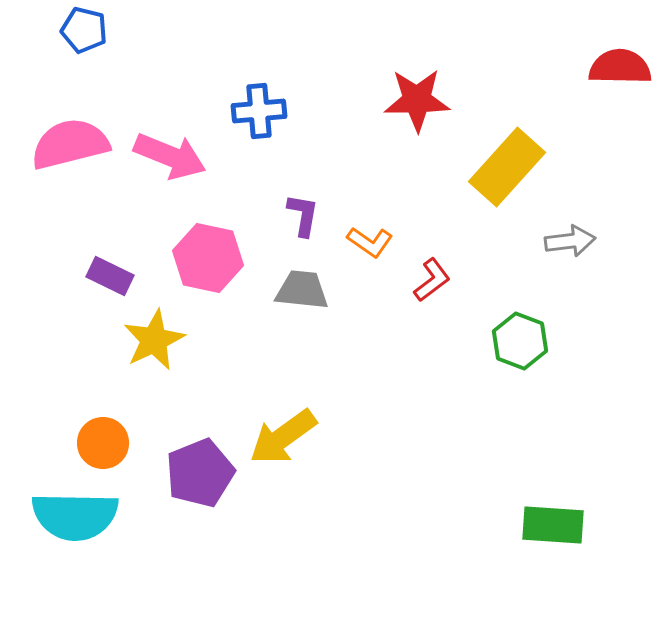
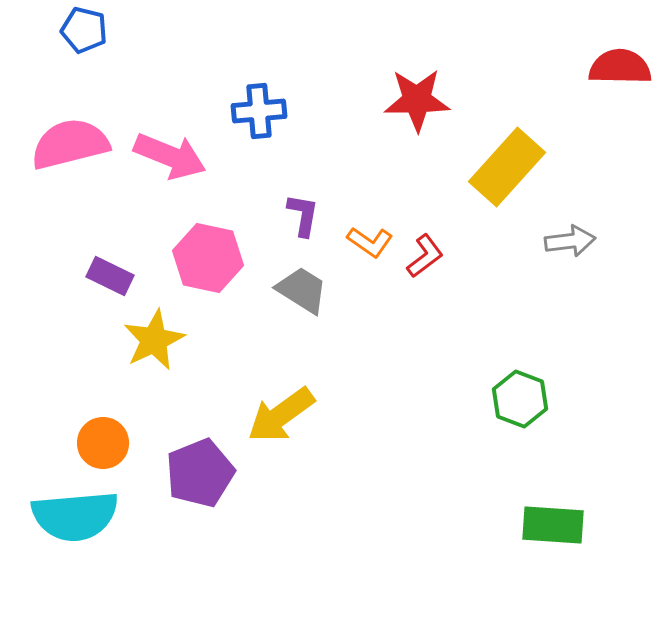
red L-shape: moved 7 px left, 24 px up
gray trapezoid: rotated 26 degrees clockwise
green hexagon: moved 58 px down
yellow arrow: moved 2 px left, 22 px up
cyan semicircle: rotated 6 degrees counterclockwise
